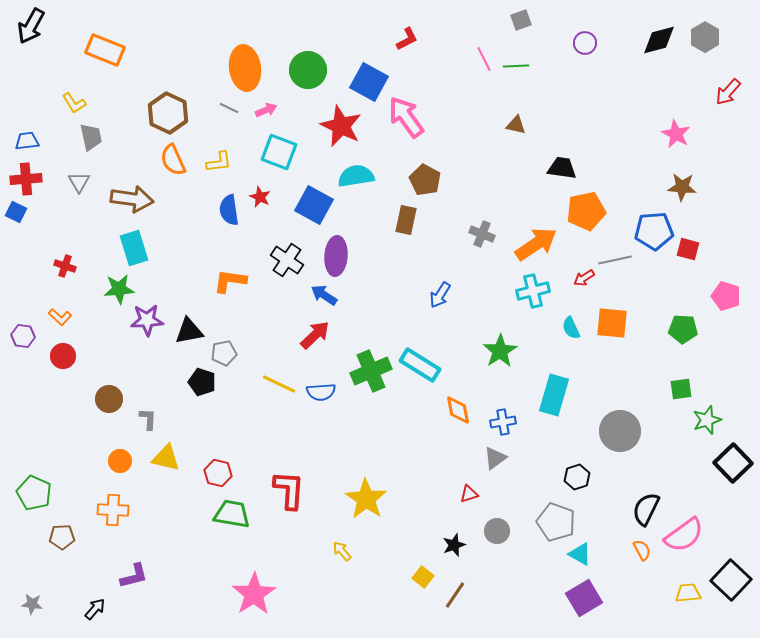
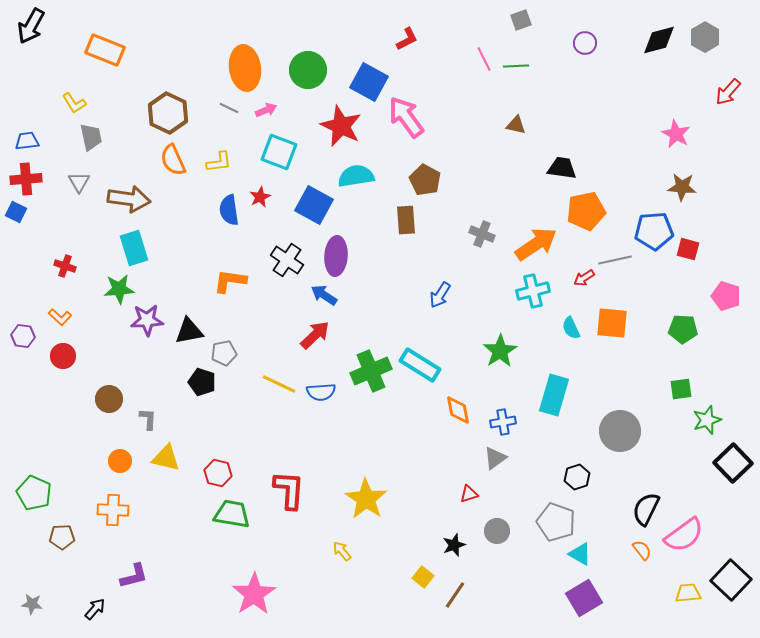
red star at (260, 197): rotated 20 degrees clockwise
brown arrow at (132, 199): moved 3 px left
brown rectangle at (406, 220): rotated 16 degrees counterclockwise
orange semicircle at (642, 550): rotated 10 degrees counterclockwise
